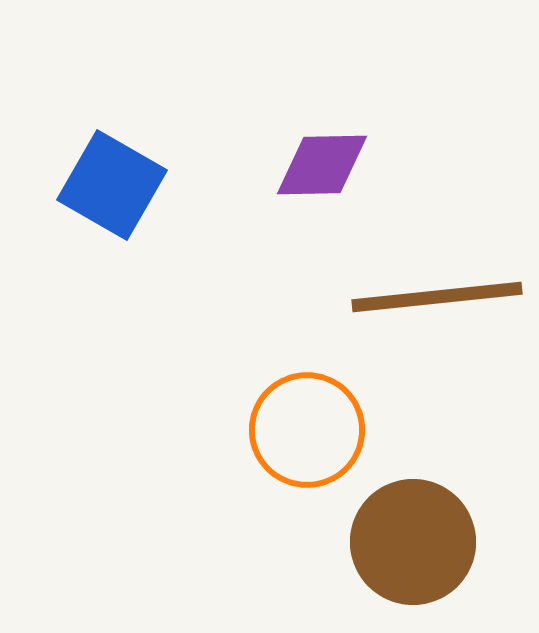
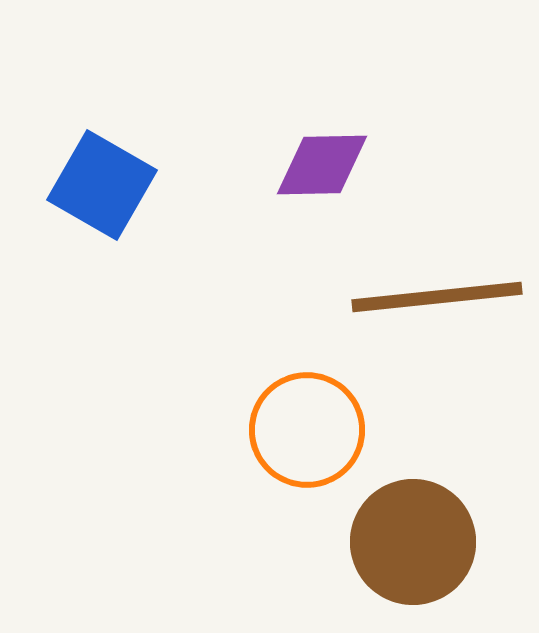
blue square: moved 10 px left
